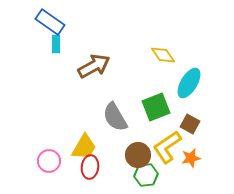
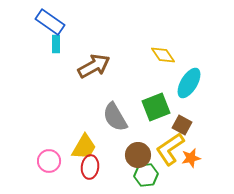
brown square: moved 8 px left, 1 px down
yellow L-shape: moved 3 px right, 2 px down
